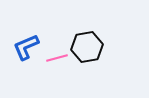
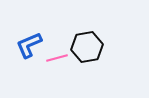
blue L-shape: moved 3 px right, 2 px up
